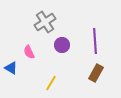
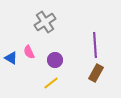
purple line: moved 4 px down
purple circle: moved 7 px left, 15 px down
blue triangle: moved 10 px up
yellow line: rotated 21 degrees clockwise
